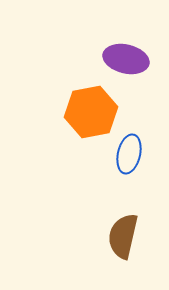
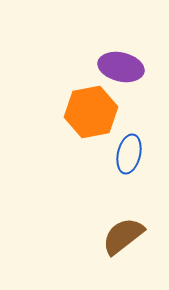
purple ellipse: moved 5 px left, 8 px down
brown semicircle: rotated 39 degrees clockwise
